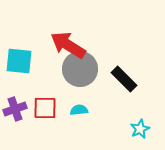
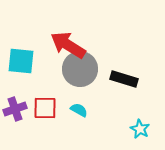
cyan square: moved 2 px right
black rectangle: rotated 28 degrees counterclockwise
cyan semicircle: rotated 36 degrees clockwise
cyan star: rotated 18 degrees counterclockwise
